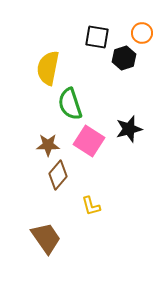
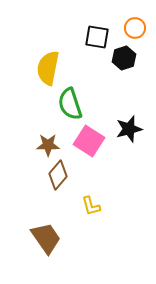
orange circle: moved 7 px left, 5 px up
